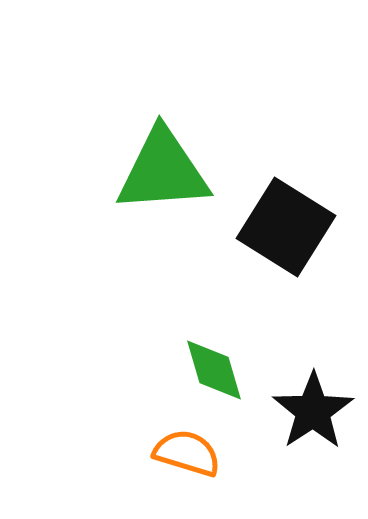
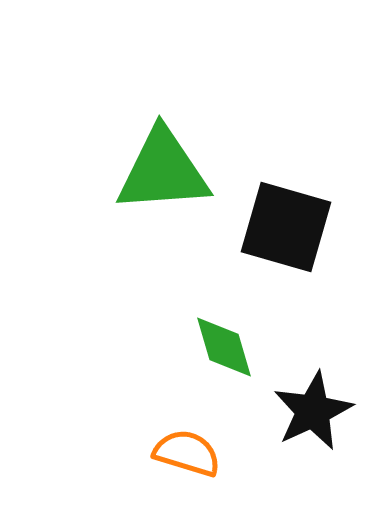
black square: rotated 16 degrees counterclockwise
green diamond: moved 10 px right, 23 px up
black star: rotated 8 degrees clockwise
